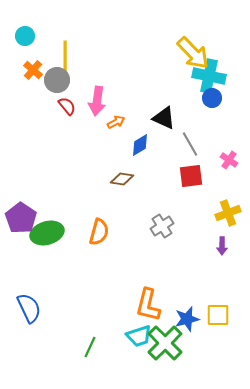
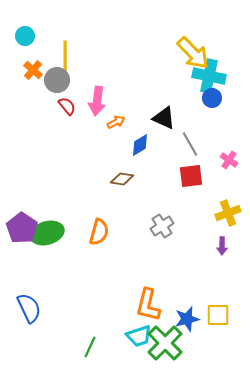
purple pentagon: moved 1 px right, 10 px down
